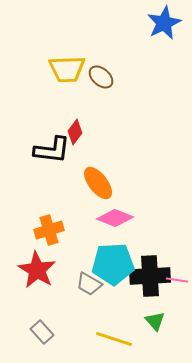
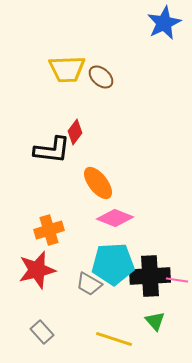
red star: rotated 27 degrees clockwise
